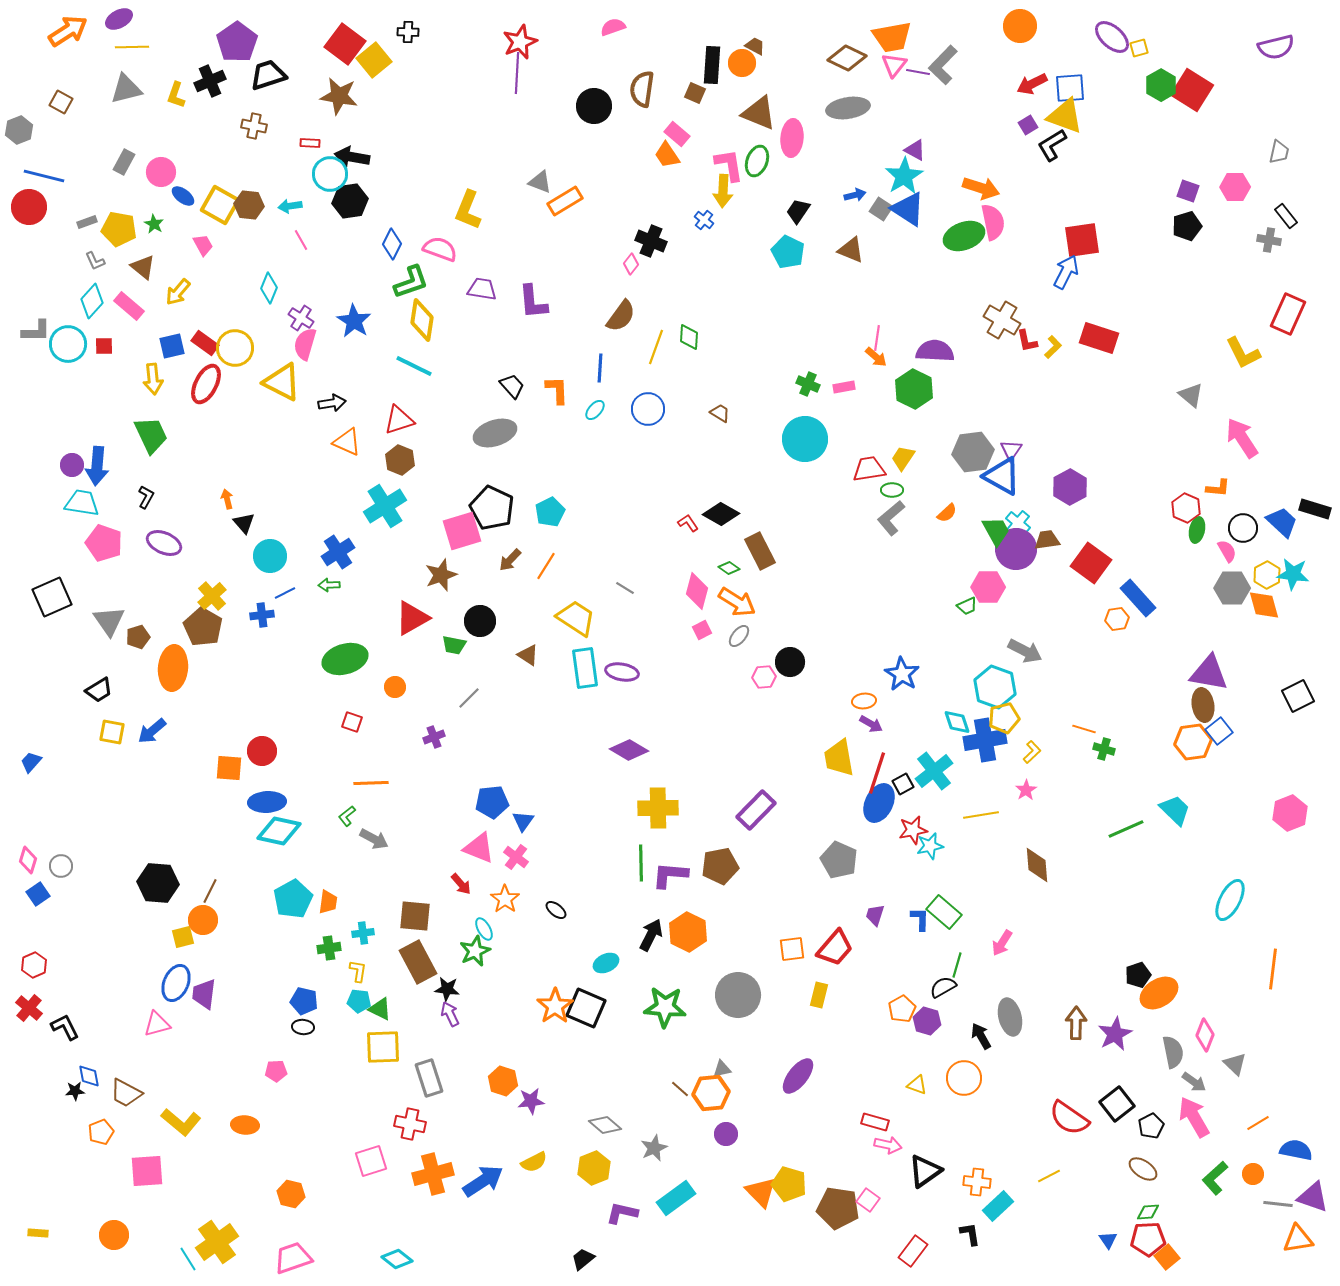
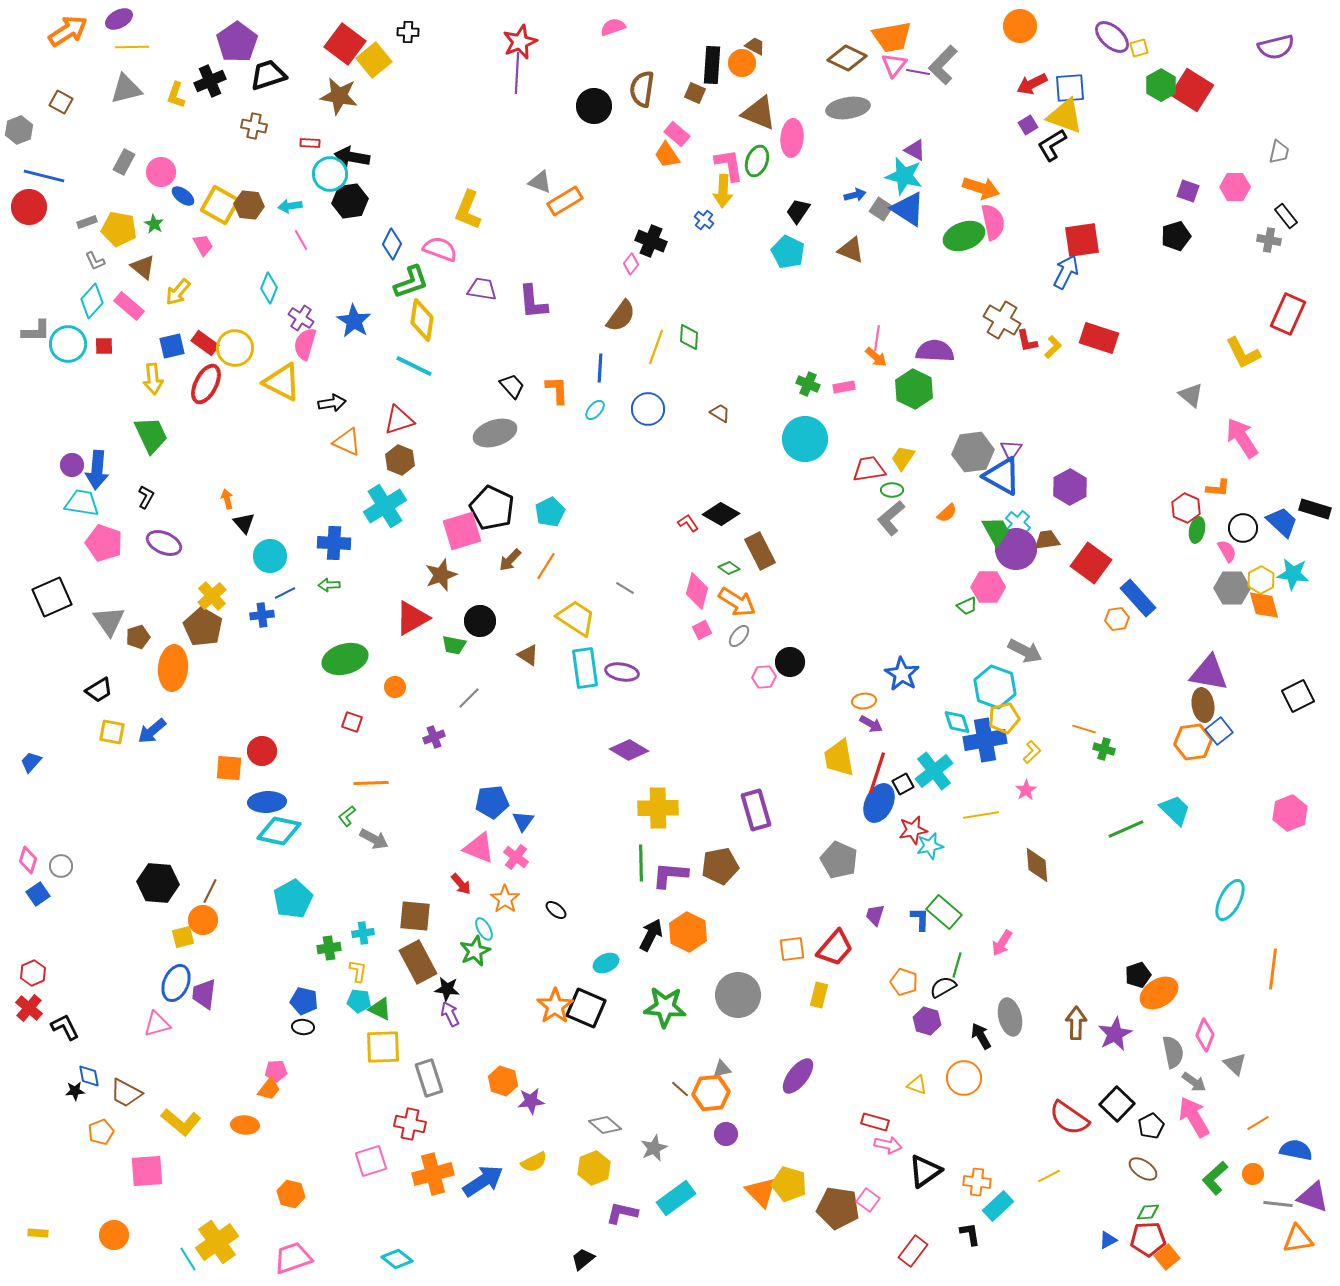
cyan star at (904, 176): rotated 27 degrees counterclockwise
black pentagon at (1187, 226): moved 11 px left, 10 px down
blue arrow at (97, 466): moved 4 px down
blue cross at (338, 552): moved 4 px left, 9 px up; rotated 36 degrees clockwise
yellow hexagon at (1267, 575): moved 6 px left, 5 px down
purple rectangle at (756, 810): rotated 60 degrees counterclockwise
orange trapezoid at (328, 902): moved 59 px left, 187 px down; rotated 30 degrees clockwise
red hexagon at (34, 965): moved 1 px left, 8 px down
orange pentagon at (902, 1009): moved 2 px right, 27 px up; rotated 24 degrees counterclockwise
black square at (1117, 1104): rotated 8 degrees counterclockwise
blue triangle at (1108, 1240): rotated 36 degrees clockwise
